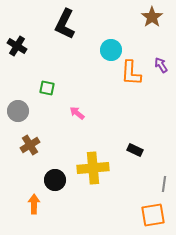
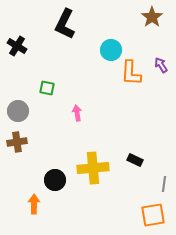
pink arrow: rotated 42 degrees clockwise
brown cross: moved 13 px left, 3 px up; rotated 24 degrees clockwise
black rectangle: moved 10 px down
